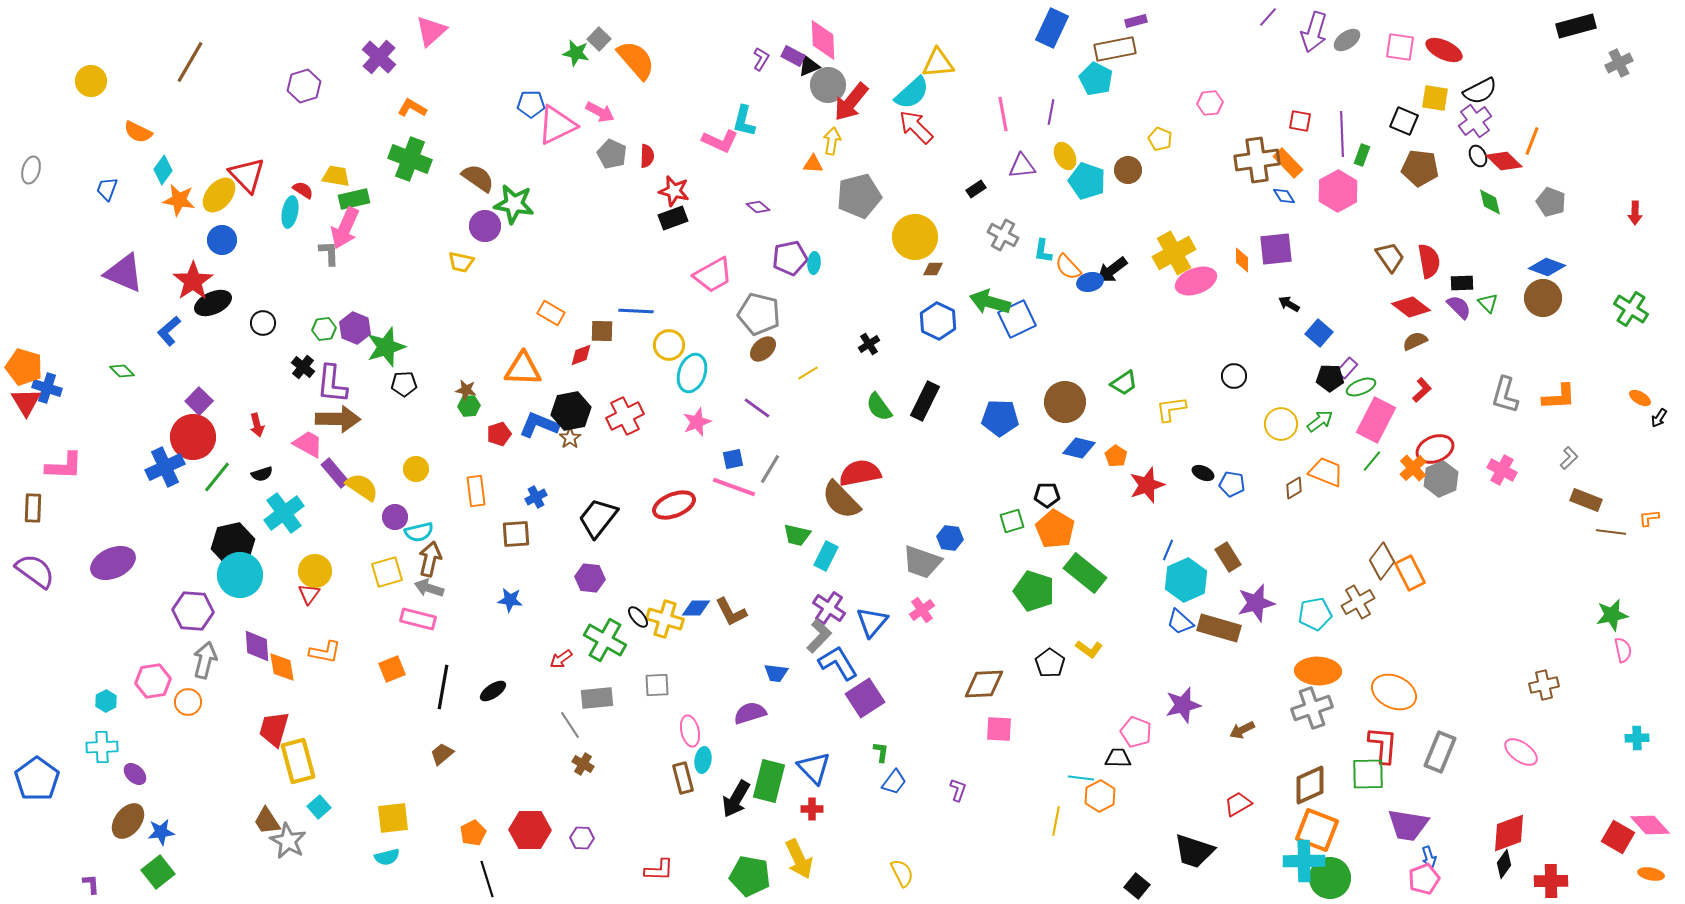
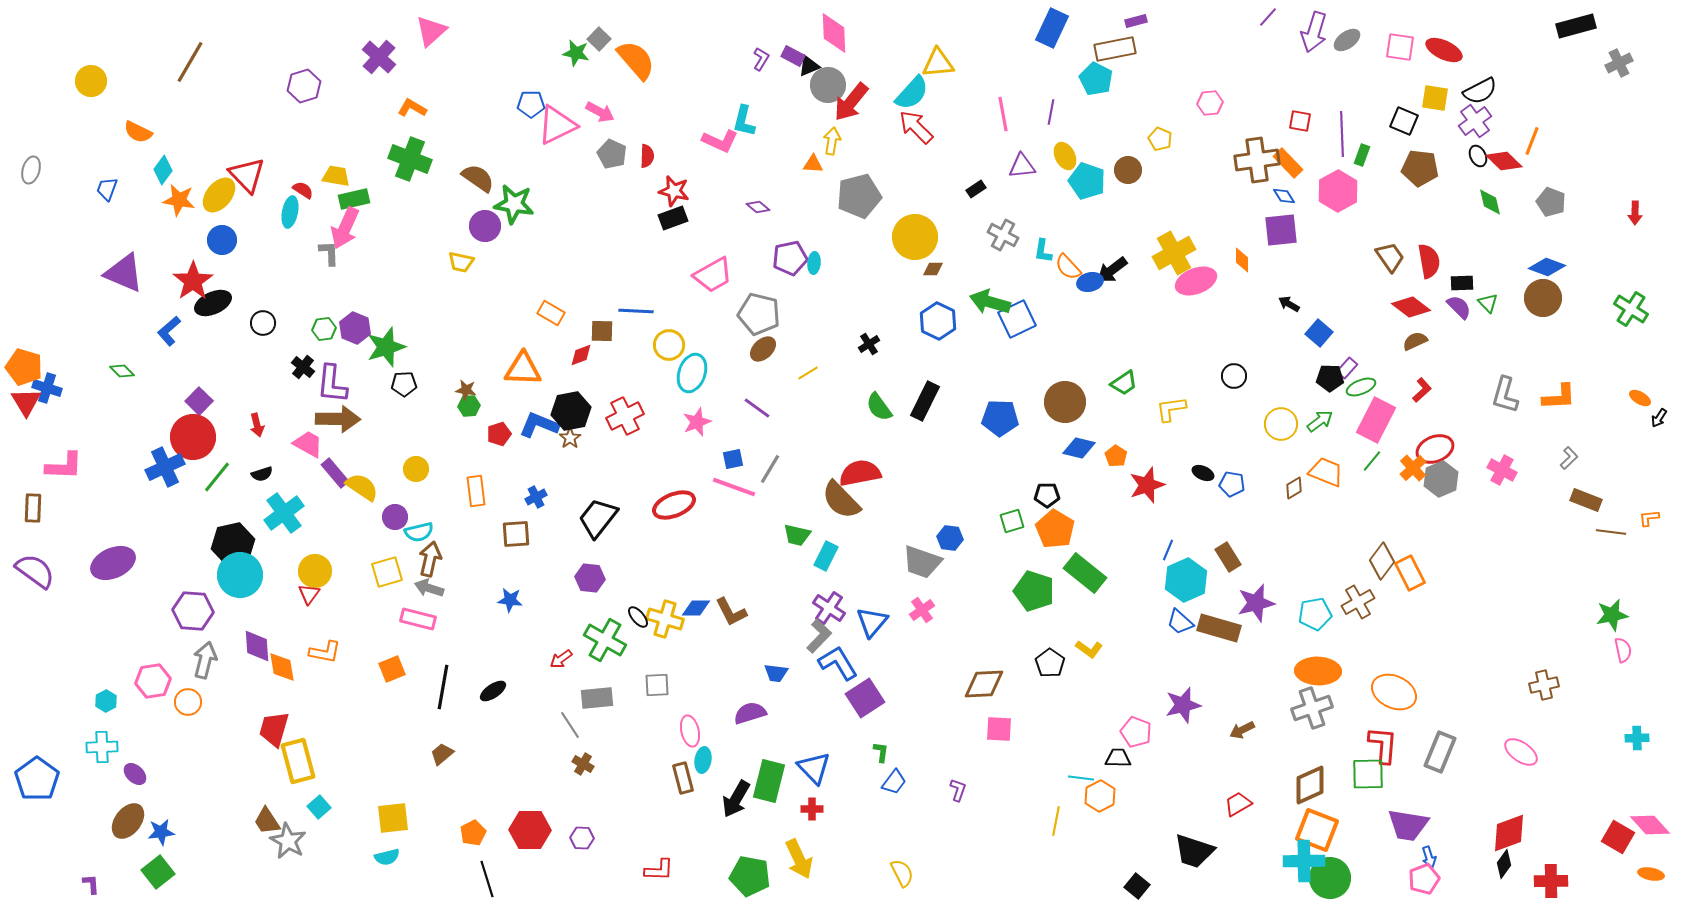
pink diamond at (823, 40): moved 11 px right, 7 px up
cyan semicircle at (912, 93): rotated 6 degrees counterclockwise
purple square at (1276, 249): moved 5 px right, 19 px up
